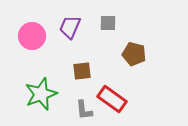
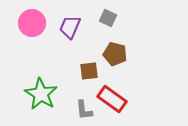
gray square: moved 5 px up; rotated 24 degrees clockwise
pink circle: moved 13 px up
brown pentagon: moved 19 px left
brown square: moved 7 px right
green star: rotated 20 degrees counterclockwise
